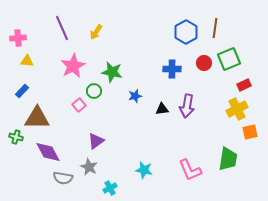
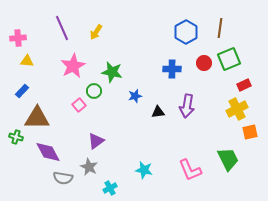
brown line: moved 5 px right
black triangle: moved 4 px left, 3 px down
green trapezoid: rotated 35 degrees counterclockwise
